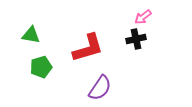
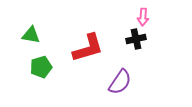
pink arrow: rotated 48 degrees counterclockwise
purple semicircle: moved 20 px right, 6 px up
